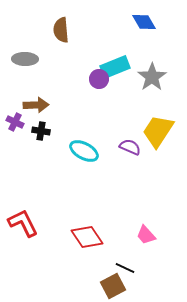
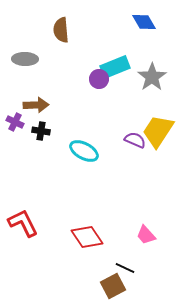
purple semicircle: moved 5 px right, 7 px up
